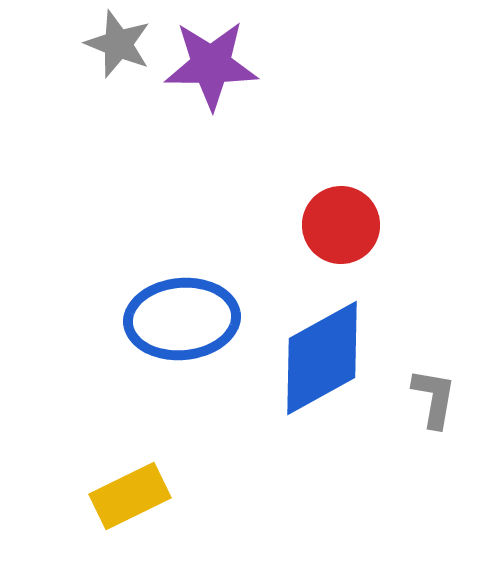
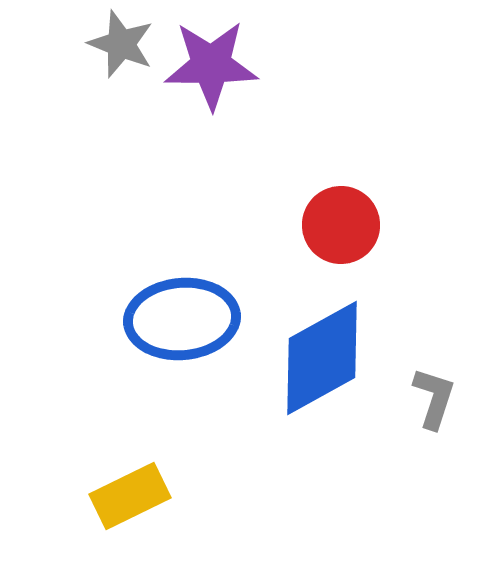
gray star: moved 3 px right
gray L-shape: rotated 8 degrees clockwise
